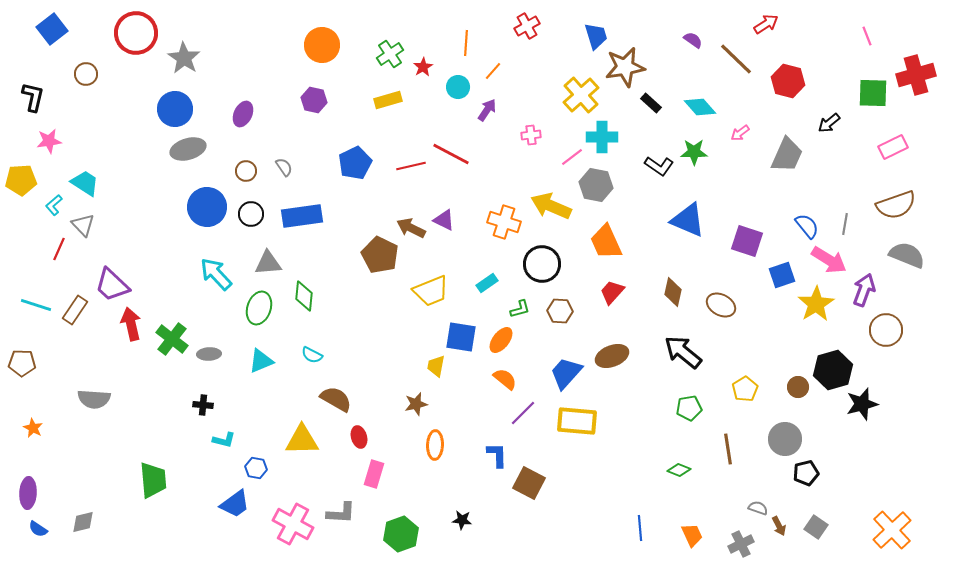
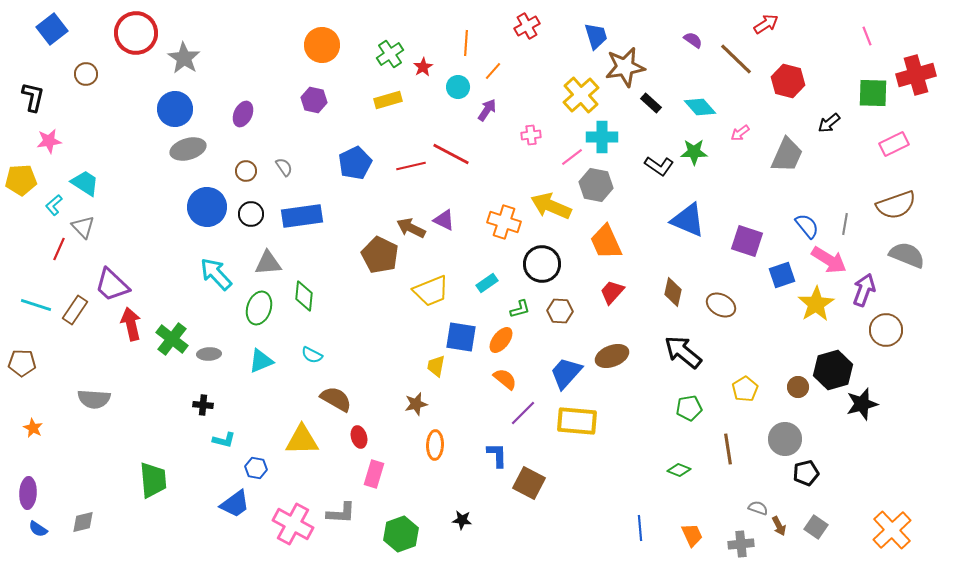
pink rectangle at (893, 147): moved 1 px right, 3 px up
gray triangle at (83, 225): moved 2 px down
gray cross at (741, 544): rotated 20 degrees clockwise
